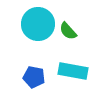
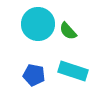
cyan rectangle: rotated 8 degrees clockwise
blue pentagon: moved 2 px up
